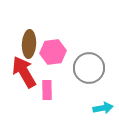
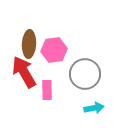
pink hexagon: moved 1 px right, 2 px up
gray circle: moved 4 px left, 6 px down
cyan arrow: moved 9 px left
